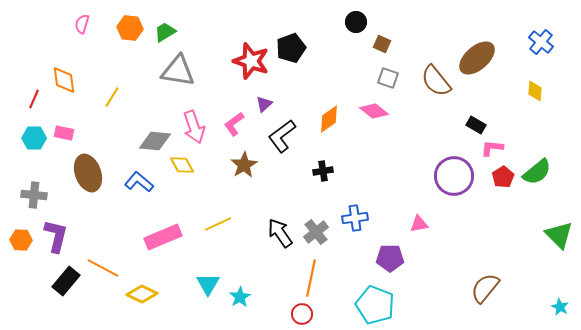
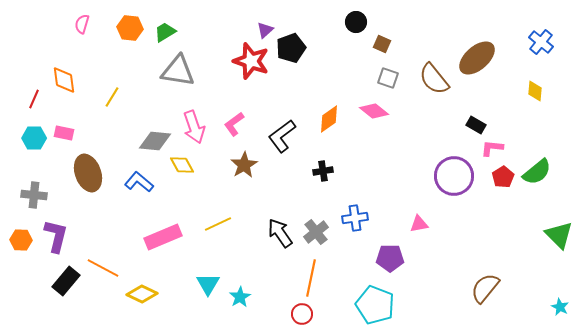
brown semicircle at (436, 81): moved 2 px left, 2 px up
purple triangle at (264, 104): moved 1 px right, 74 px up
